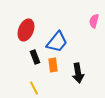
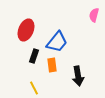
pink semicircle: moved 6 px up
black rectangle: moved 1 px left, 1 px up; rotated 40 degrees clockwise
orange rectangle: moved 1 px left
black arrow: moved 3 px down
